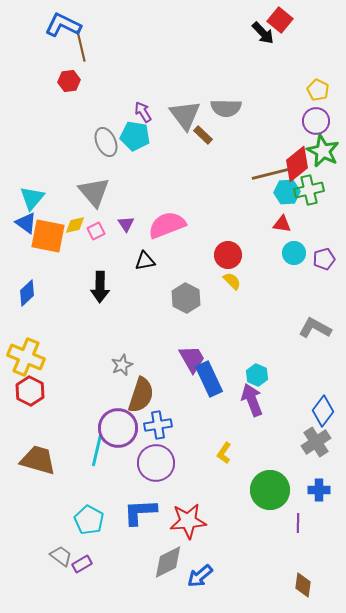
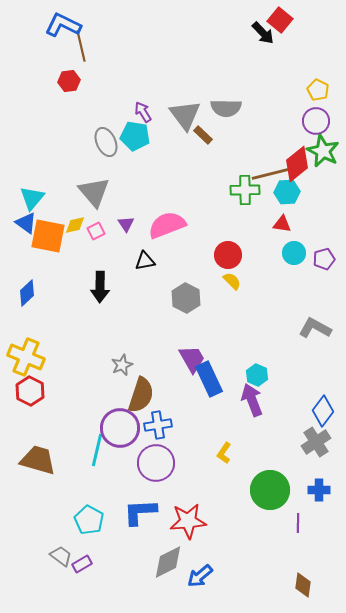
green cross at (309, 190): moved 64 px left; rotated 12 degrees clockwise
purple circle at (118, 428): moved 2 px right
